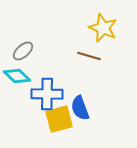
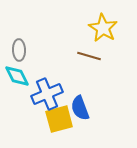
yellow star: rotated 8 degrees clockwise
gray ellipse: moved 4 px left, 1 px up; rotated 50 degrees counterclockwise
cyan diamond: rotated 20 degrees clockwise
blue cross: rotated 24 degrees counterclockwise
